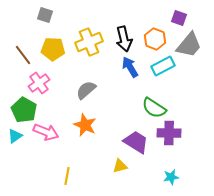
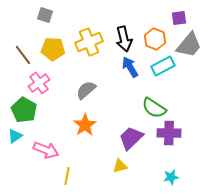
purple square: rotated 28 degrees counterclockwise
orange star: rotated 15 degrees clockwise
pink arrow: moved 18 px down
purple trapezoid: moved 5 px left, 4 px up; rotated 76 degrees counterclockwise
